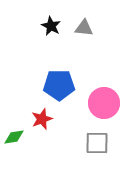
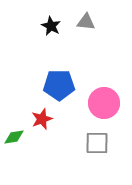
gray triangle: moved 2 px right, 6 px up
